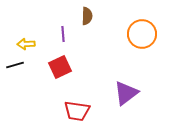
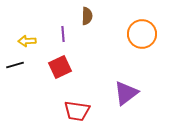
yellow arrow: moved 1 px right, 3 px up
